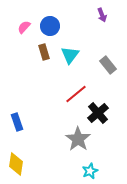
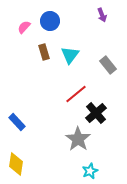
blue circle: moved 5 px up
black cross: moved 2 px left
blue rectangle: rotated 24 degrees counterclockwise
